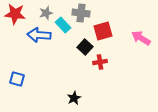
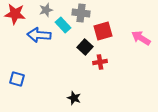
gray star: moved 3 px up
black star: rotated 24 degrees counterclockwise
